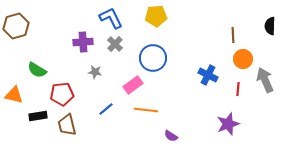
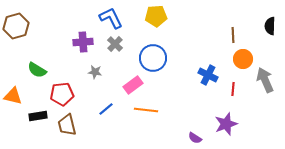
red line: moved 5 px left
orange triangle: moved 1 px left, 1 px down
purple star: moved 2 px left
purple semicircle: moved 24 px right, 2 px down
